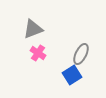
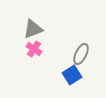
pink cross: moved 4 px left, 4 px up
